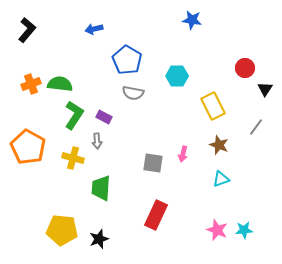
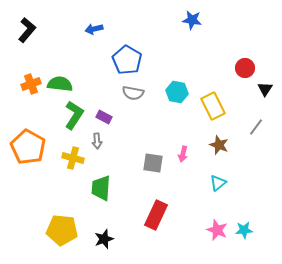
cyan hexagon: moved 16 px down; rotated 10 degrees clockwise
cyan triangle: moved 3 px left, 4 px down; rotated 18 degrees counterclockwise
black star: moved 5 px right
